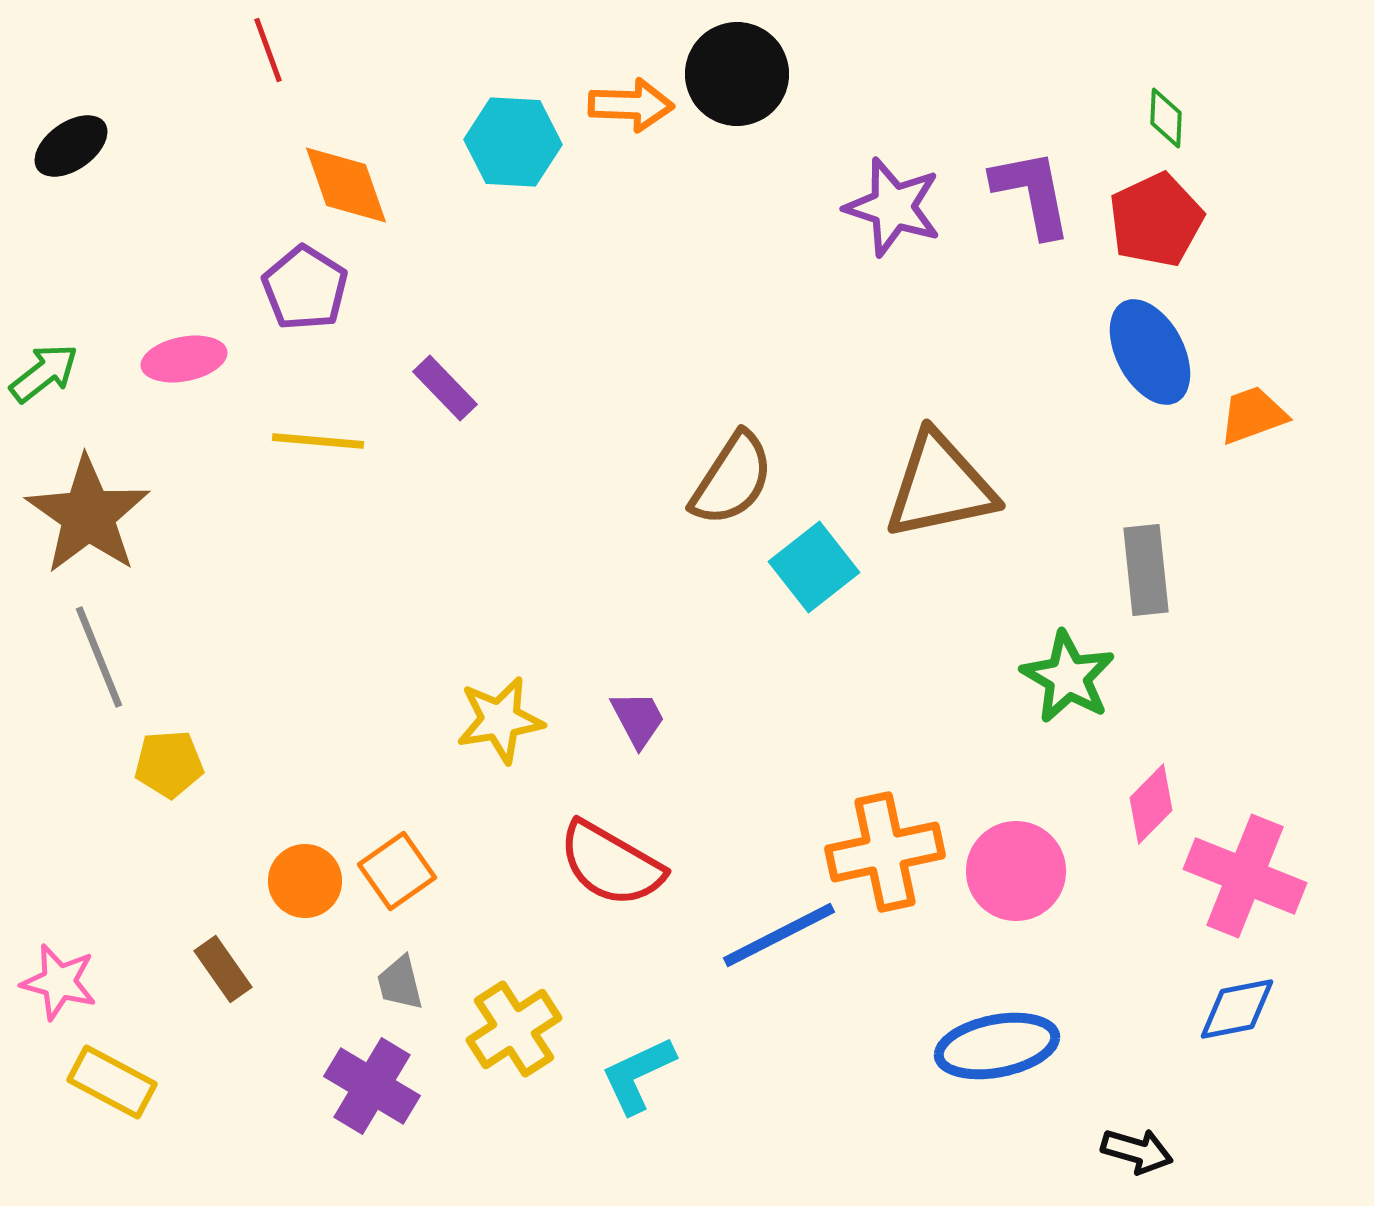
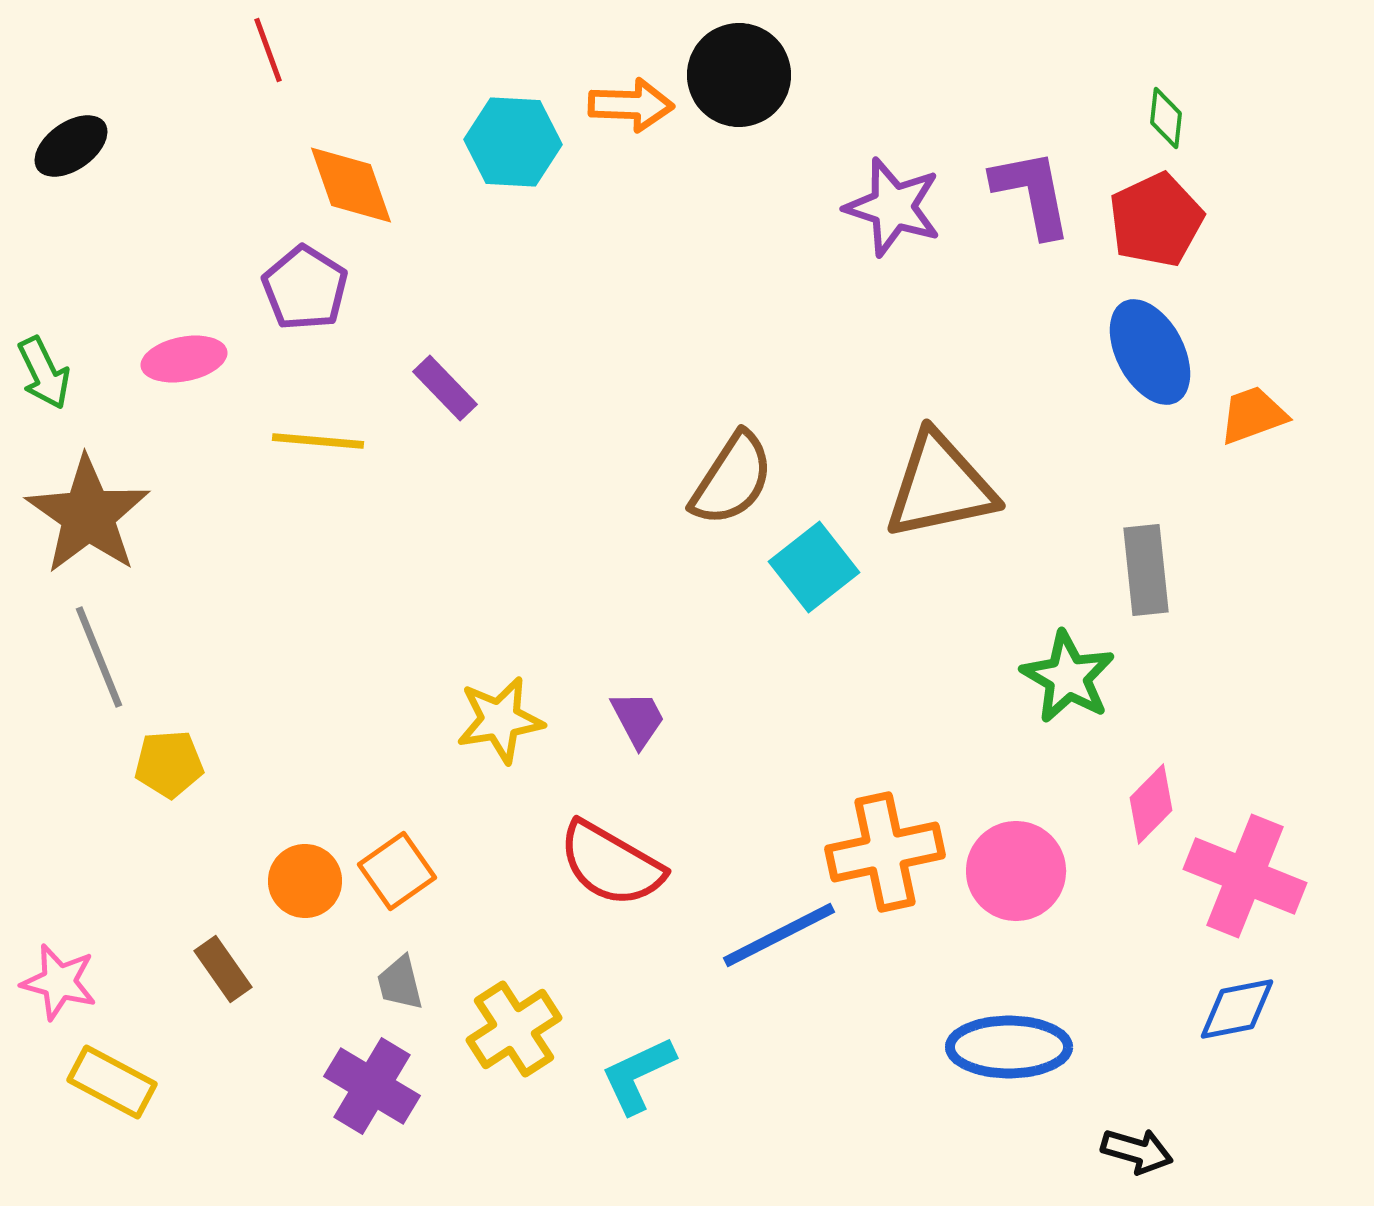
black circle at (737, 74): moved 2 px right, 1 px down
green diamond at (1166, 118): rotated 4 degrees clockwise
orange diamond at (346, 185): moved 5 px right
green arrow at (44, 373): rotated 102 degrees clockwise
blue ellipse at (997, 1046): moved 12 px right, 1 px down; rotated 11 degrees clockwise
